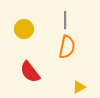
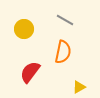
gray line: rotated 60 degrees counterclockwise
orange semicircle: moved 4 px left, 5 px down
red semicircle: rotated 75 degrees clockwise
